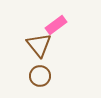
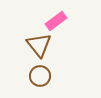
pink rectangle: moved 4 px up
